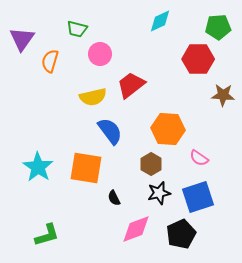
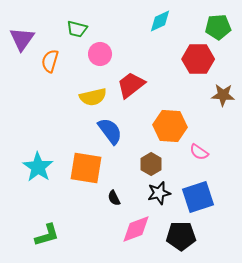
orange hexagon: moved 2 px right, 3 px up
pink semicircle: moved 6 px up
black pentagon: moved 2 px down; rotated 24 degrees clockwise
